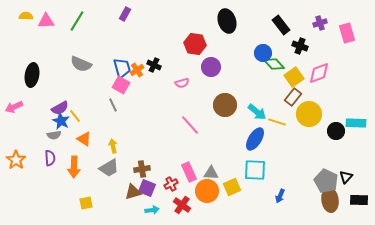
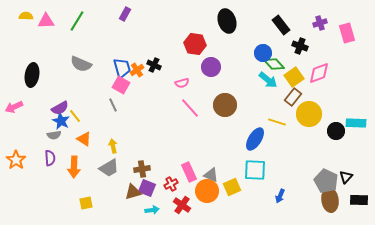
cyan arrow at (257, 112): moved 11 px right, 32 px up
pink line at (190, 125): moved 17 px up
gray triangle at (211, 173): moved 2 px down; rotated 21 degrees clockwise
